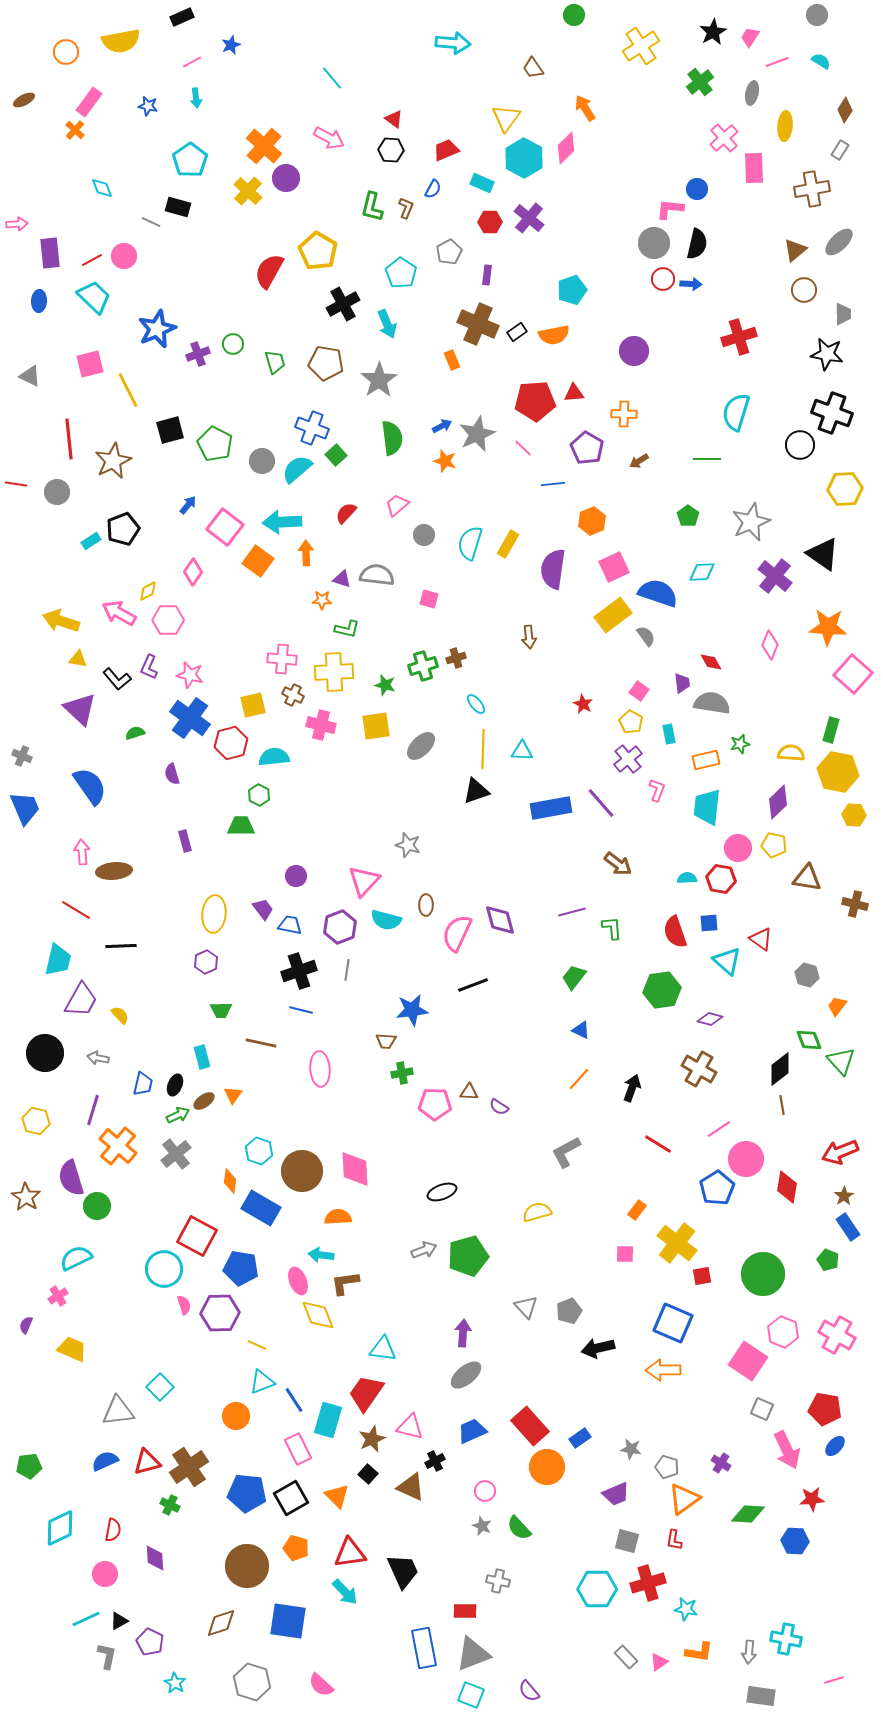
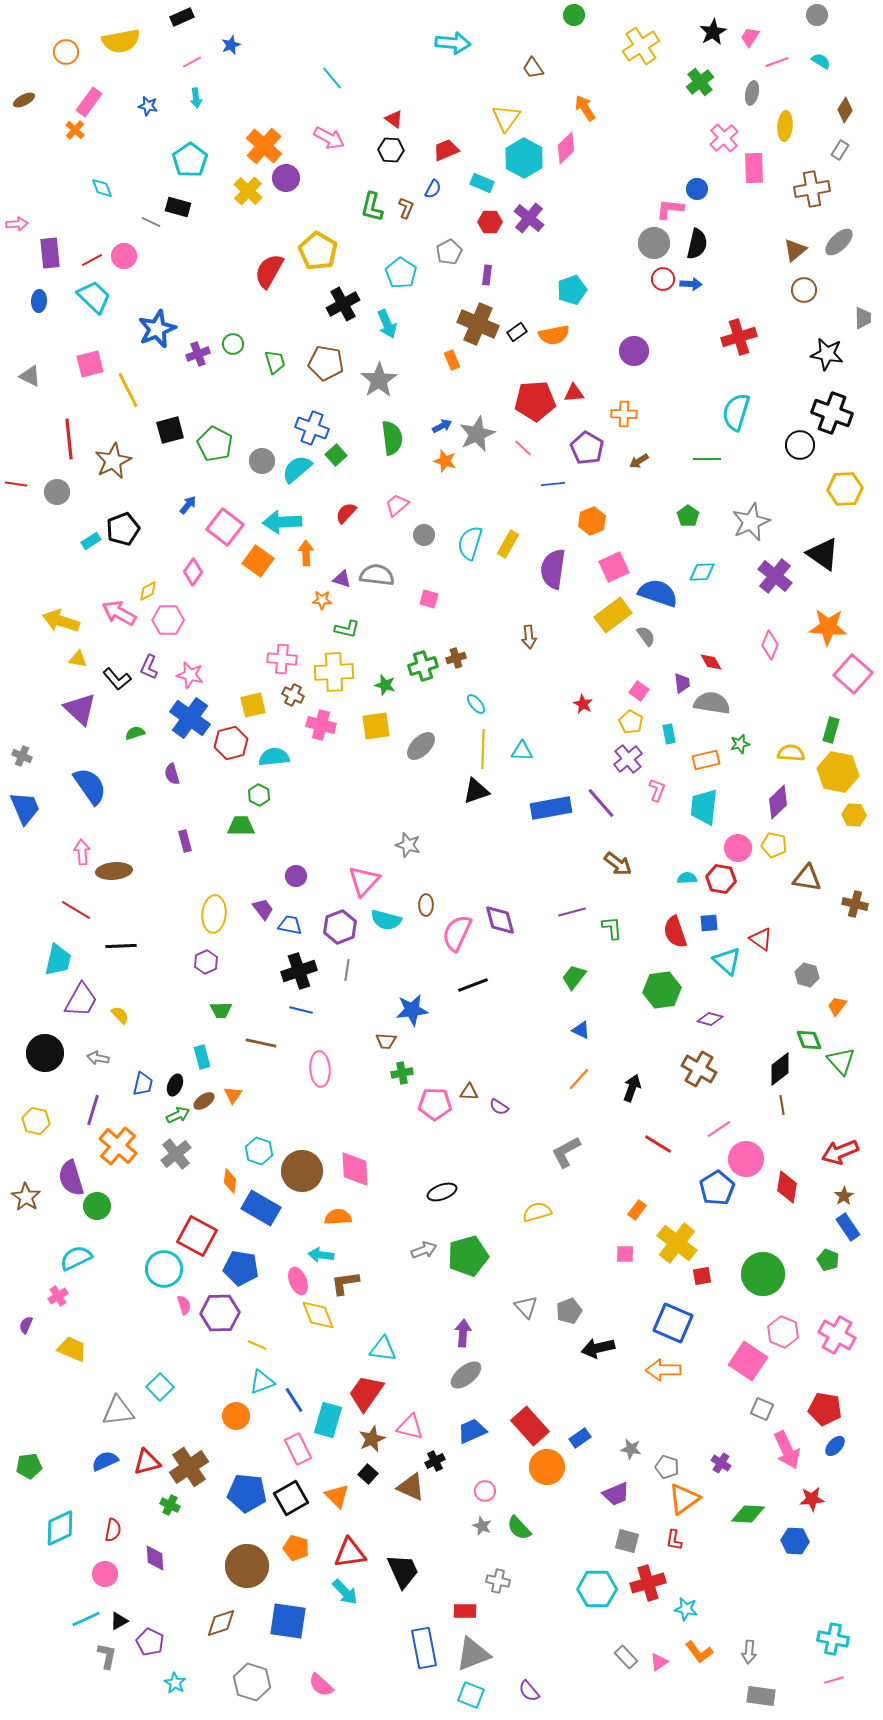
gray trapezoid at (843, 314): moved 20 px right, 4 px down
cyan trapezoid at (707, 807): moved 3 px left
cyan cross at (786, 1639): moved 47 px right
orange L-shape at (699, 1652): rotated 44 degrees clockwise
